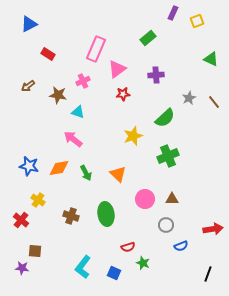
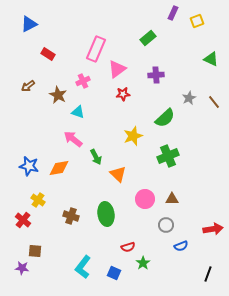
brown star: rotated 18 degrees clockwise
green arrow: moved 10 px right, 16 px up
red cross: moved 2 px right
green star: rotated 16 degrees clockwise
